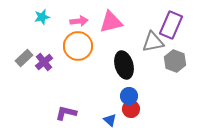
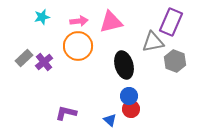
purple rectangle: moved 3 px up
